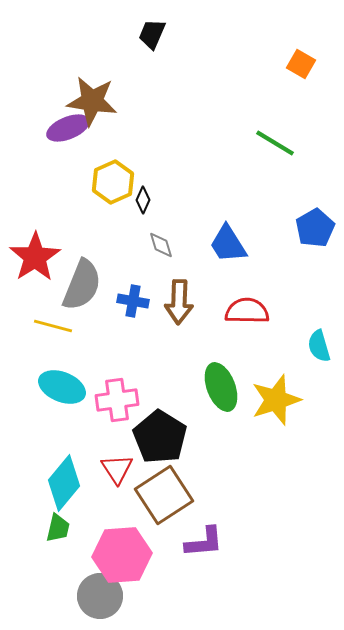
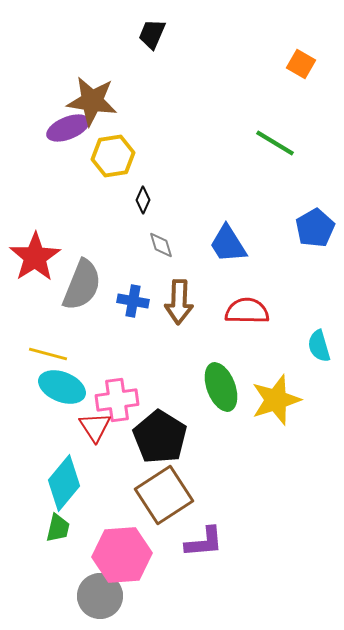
yellow hexagon: moved 26 px up; rotated 15 degrees clockwise
yellow line: moved 5 px left, 28 px down
red triangle: moved 22 px left, 42 px up
